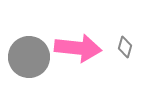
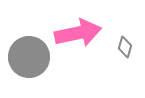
pink arrow: moved 15 px up; rotated 18 degrees counterclockwise
